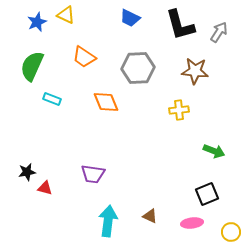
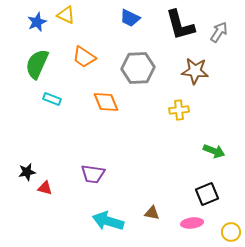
green semicircle: moved 5 px right, 2 px up
brown triangle: moved 2 px right, 3 px up; rotated 14 degrees counterclockwise
cyan arrow: rotated 80 degrees counterclockwise
